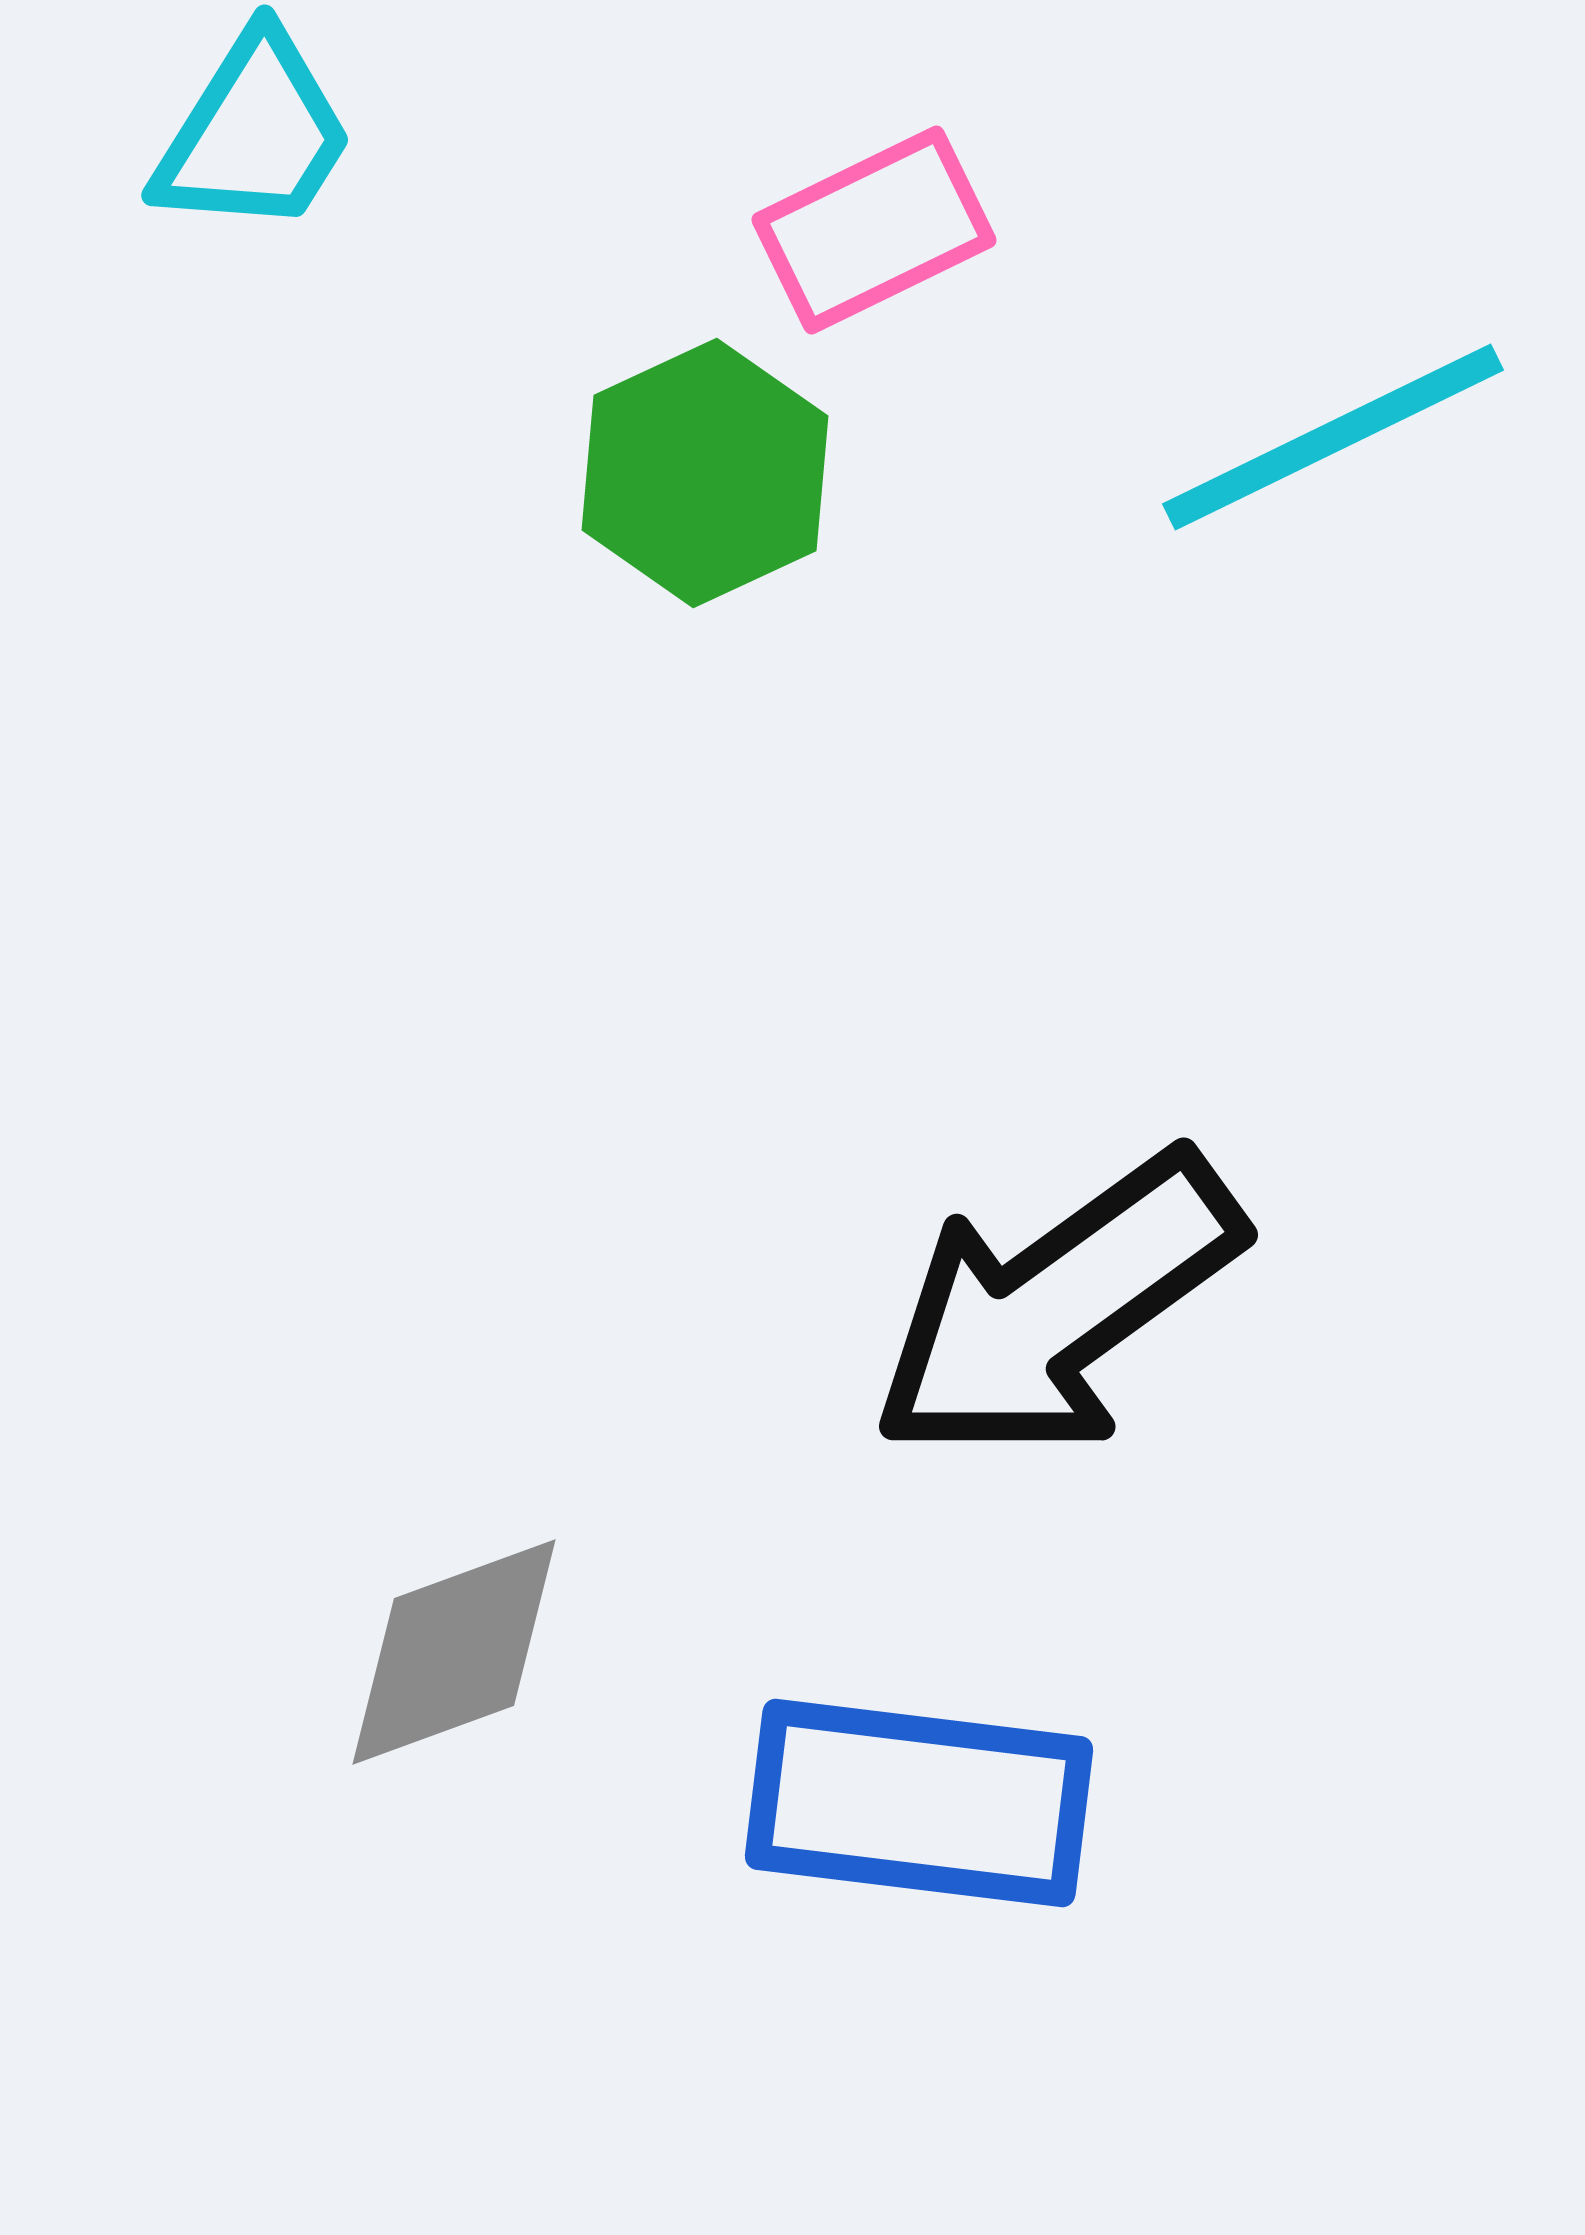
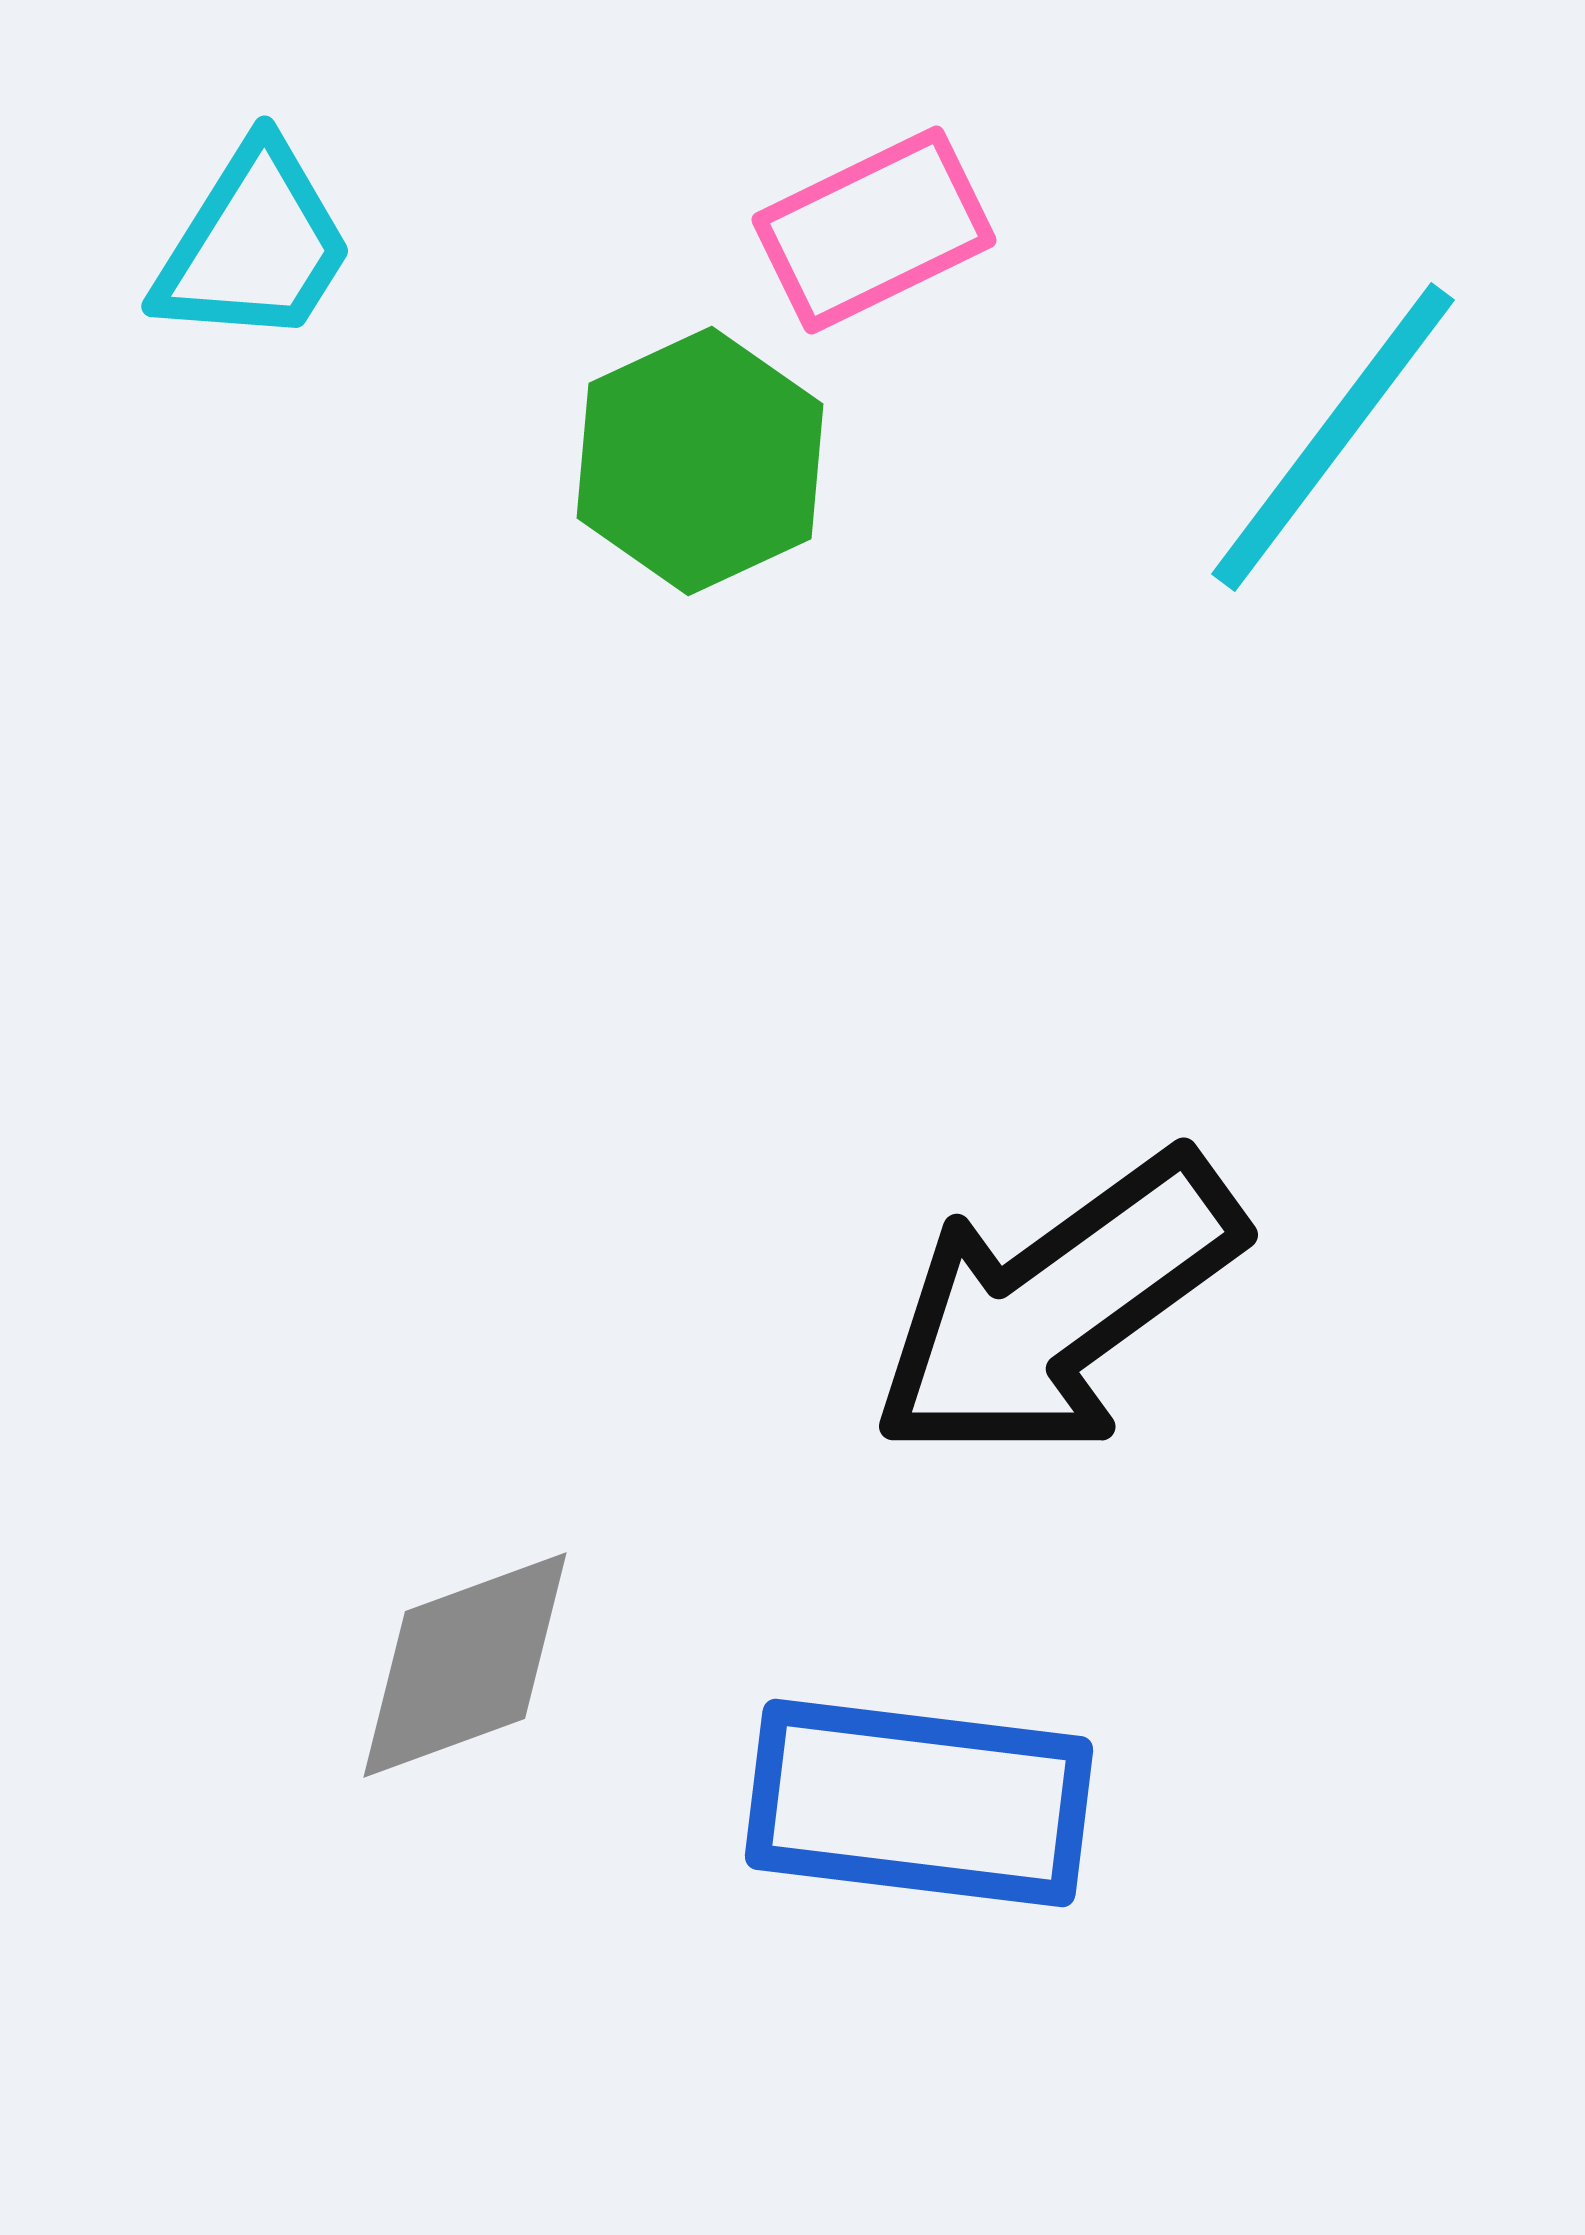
cyan trapezoid: moved 111 px down
cyan line: rotated 27 degrees counterclockwise
green hexagon: moved 5 px left, 12 px up
gray diamond: moved 11 px right, 13 px down
